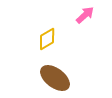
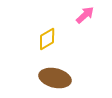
brown ellipse: rotated 24 degrees counterclockwise
